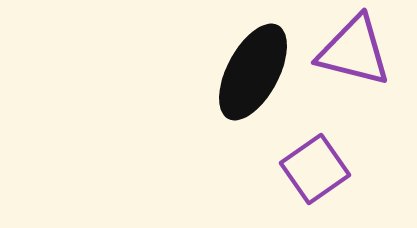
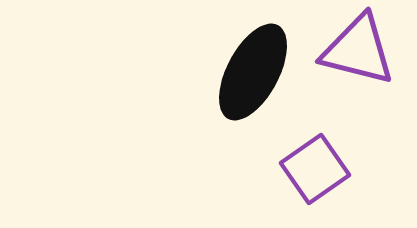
purple triangle: moved 4 px right, 1 px up
